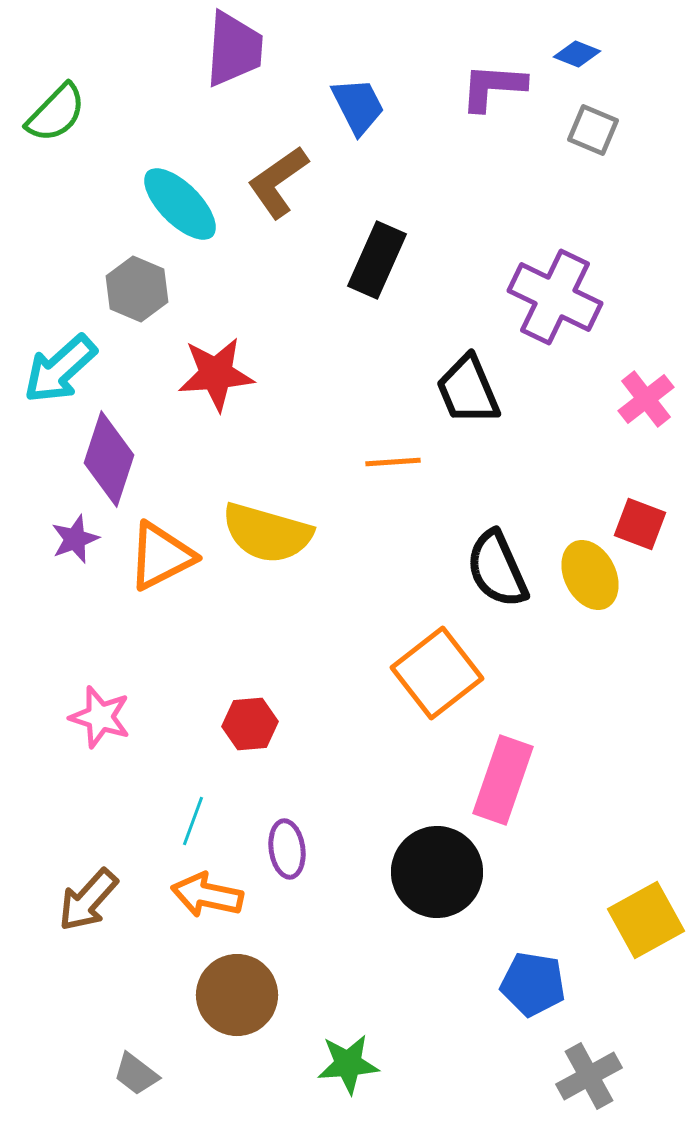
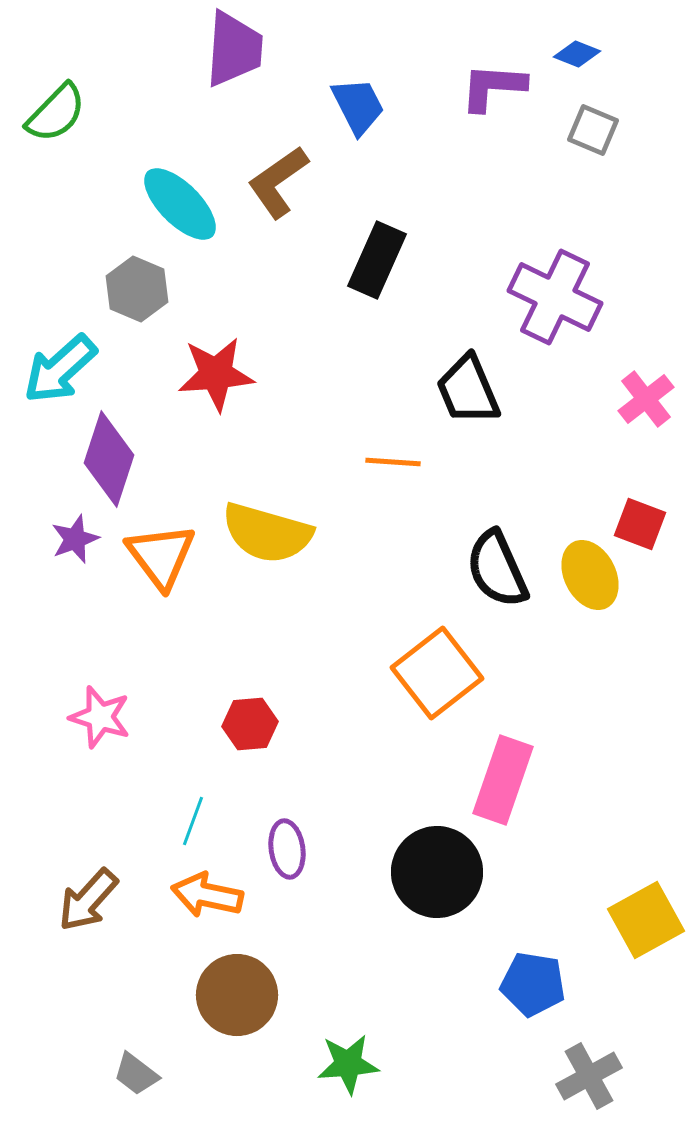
orange line: rotated 8 degrees clockwise
orange triangle: rotated 40 degrees counterclockwise
